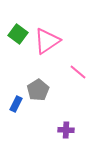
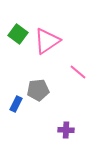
gray pentagon: rotated 25 degrees clockwise
